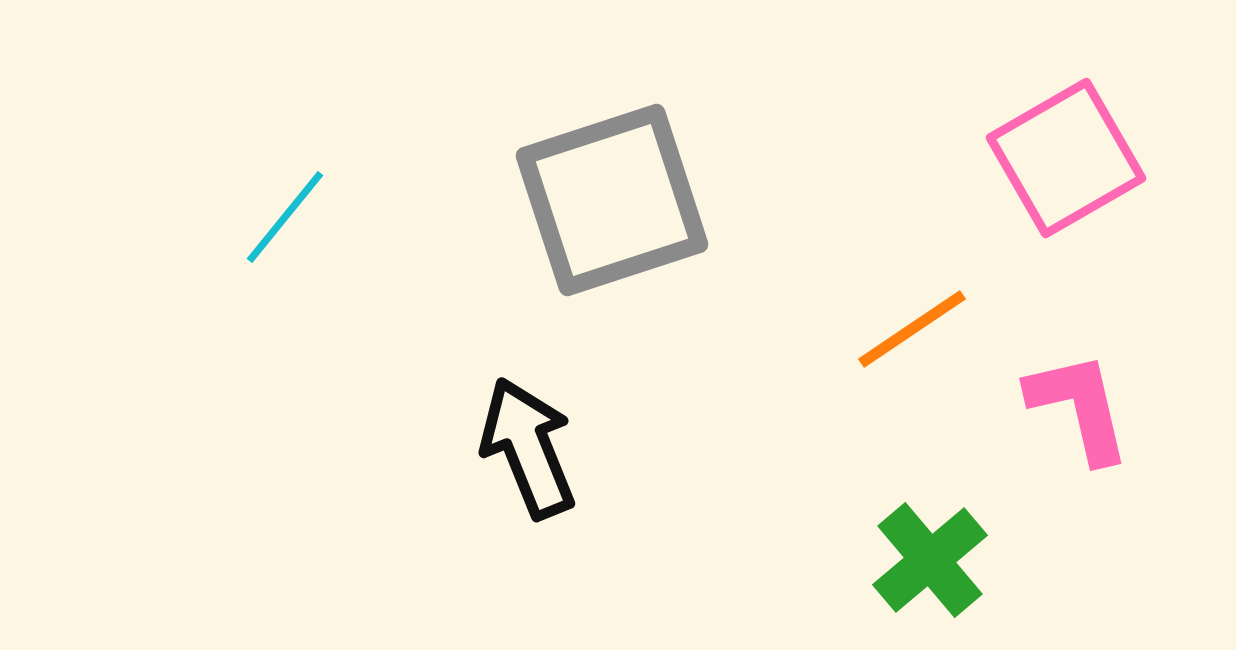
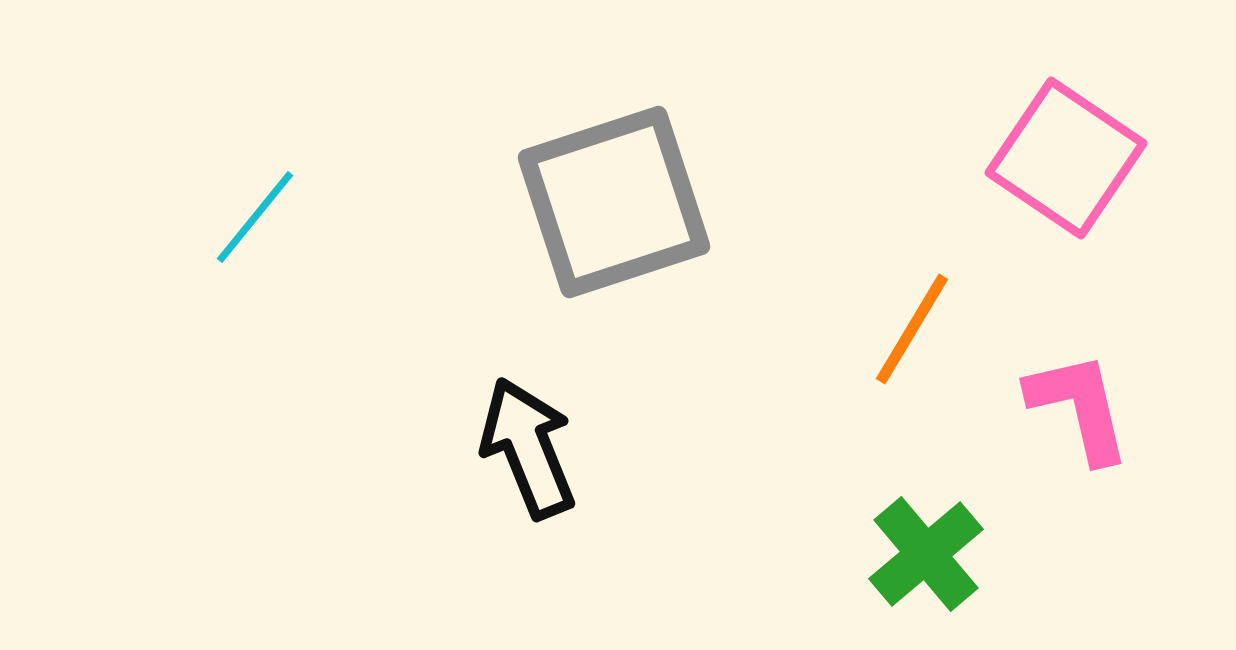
pink square: rotated 26 degrees counterclockwise
gray square: moved 2 px right, 2 px down
cyan line: moved 30 px left
orange line: rotated 25 degrees counterclockwise
green cross: moved 4 px left, 6 px up
